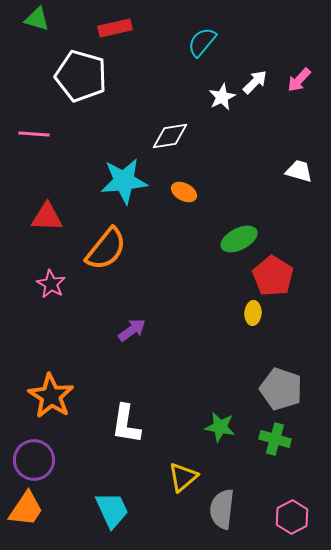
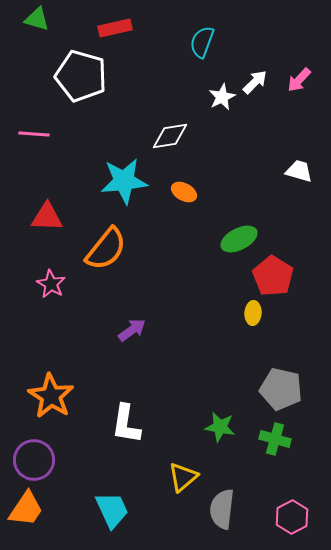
cyan semicircle: rotated 20 degrees counterclockwise
gray pentagon: rotated 6 degrees counterclockwise
